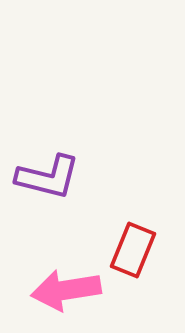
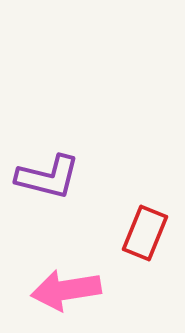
red rectangle: moved 12 px right, 17 px up
